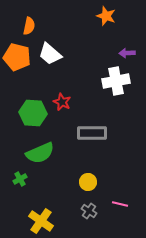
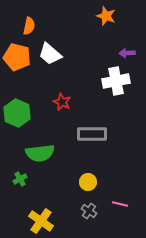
green hexagon: moved 16 px left; rotated 20 degrees clockwise
gray rectangle: moved 1 px down
green semicircle: rotated 16 degrees clockwise
